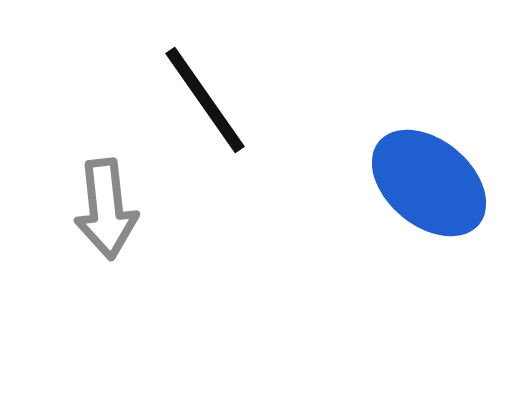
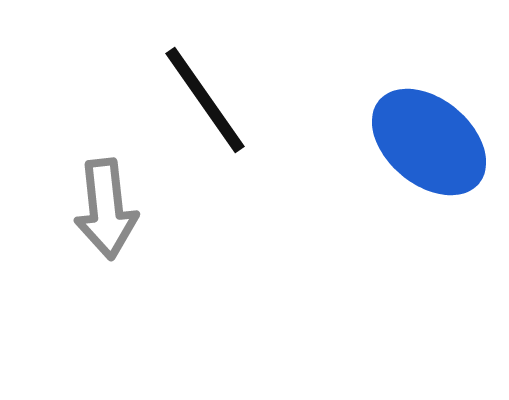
blue ellipse: moved 41 px up
